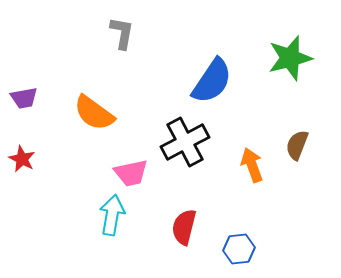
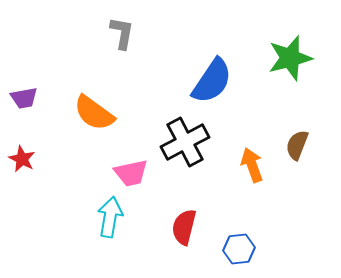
cyan arrow: moved 2 px left, 2 px down
